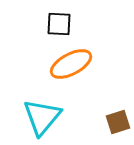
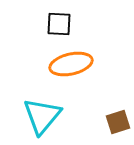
orange ellipse: rotated 15 degrees clockwise
cyan triangle: moved 1 px up
